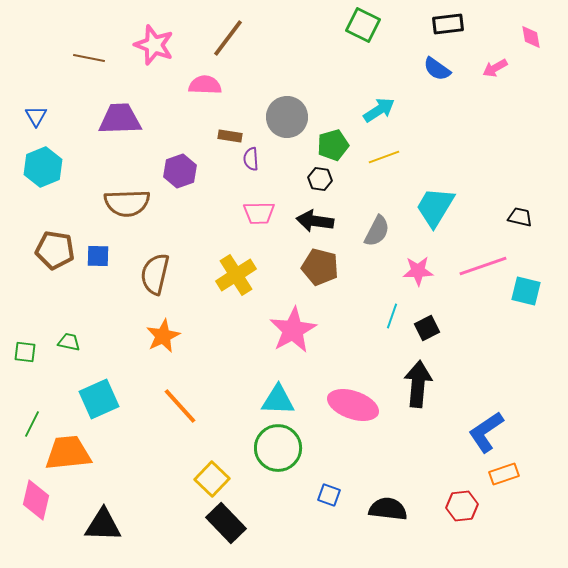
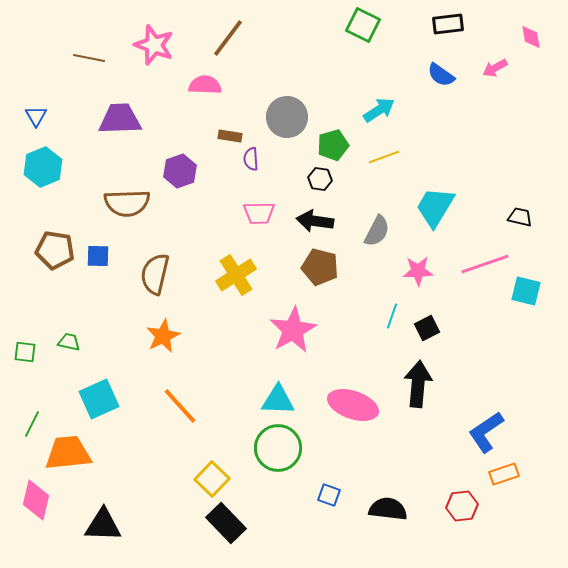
blue semicircle at (437, 69): moved 4 px right, 6 px down
pink line at (483, 266): moved 2 px right, 2 px up
